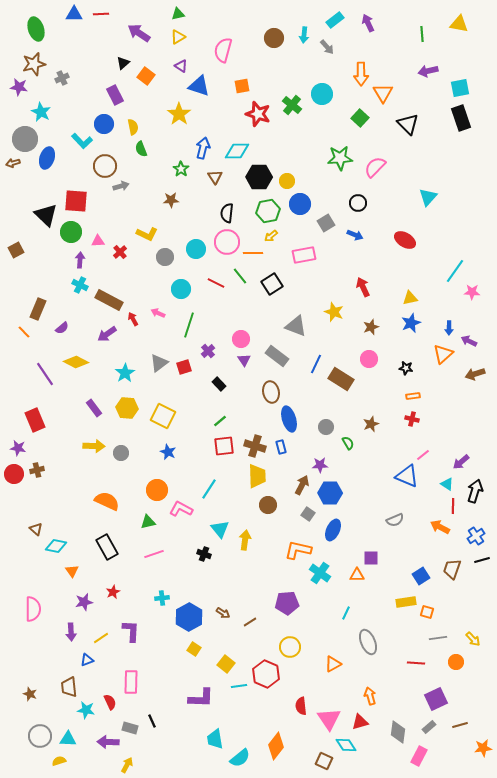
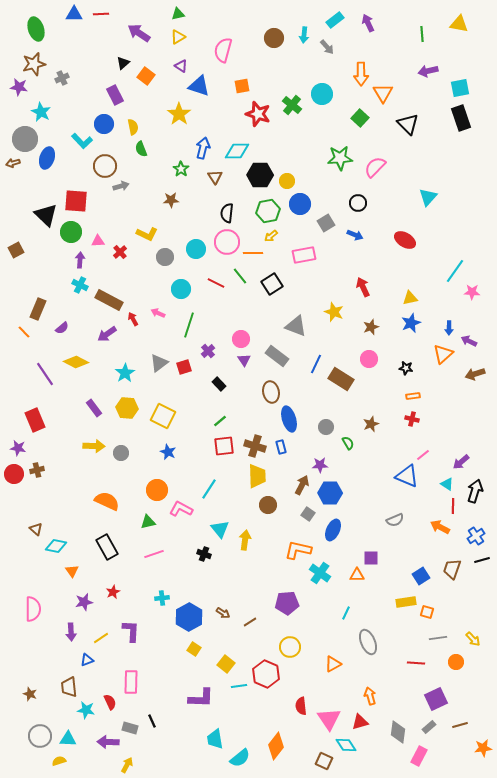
black hexagon at (259, 177): moved 1 px right, 2 px up
